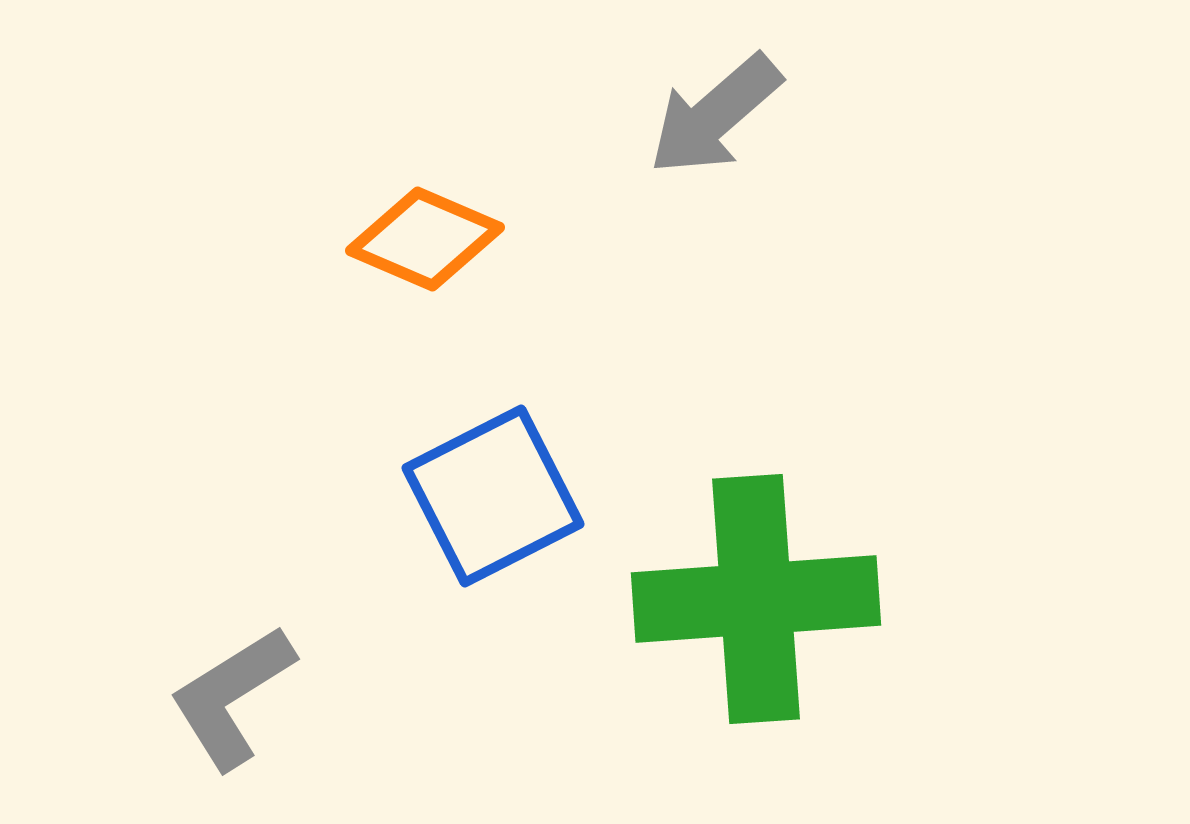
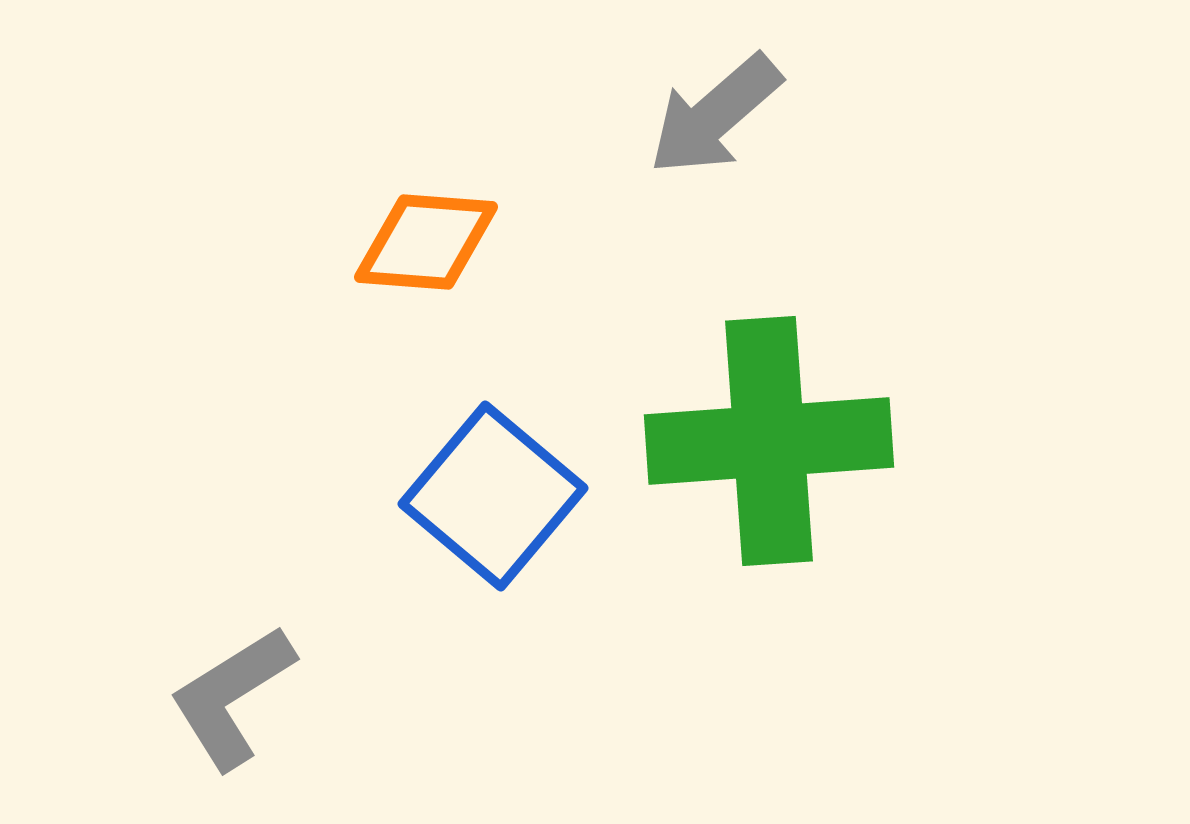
orange diamond: moved 1 px right, 3 px down; rotated 19 degrees counterclockwise
blue square: rotated 23 degrees counterclockwise
green cross: moved 13 px right, 158 px up
